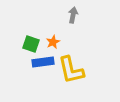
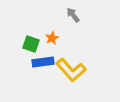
gray arrow: rotated 49 degrees counterclockwise
orange star: moved 1 px left, 4 px up
yellow L-shape: rotated 28 degrees counterclockwise
